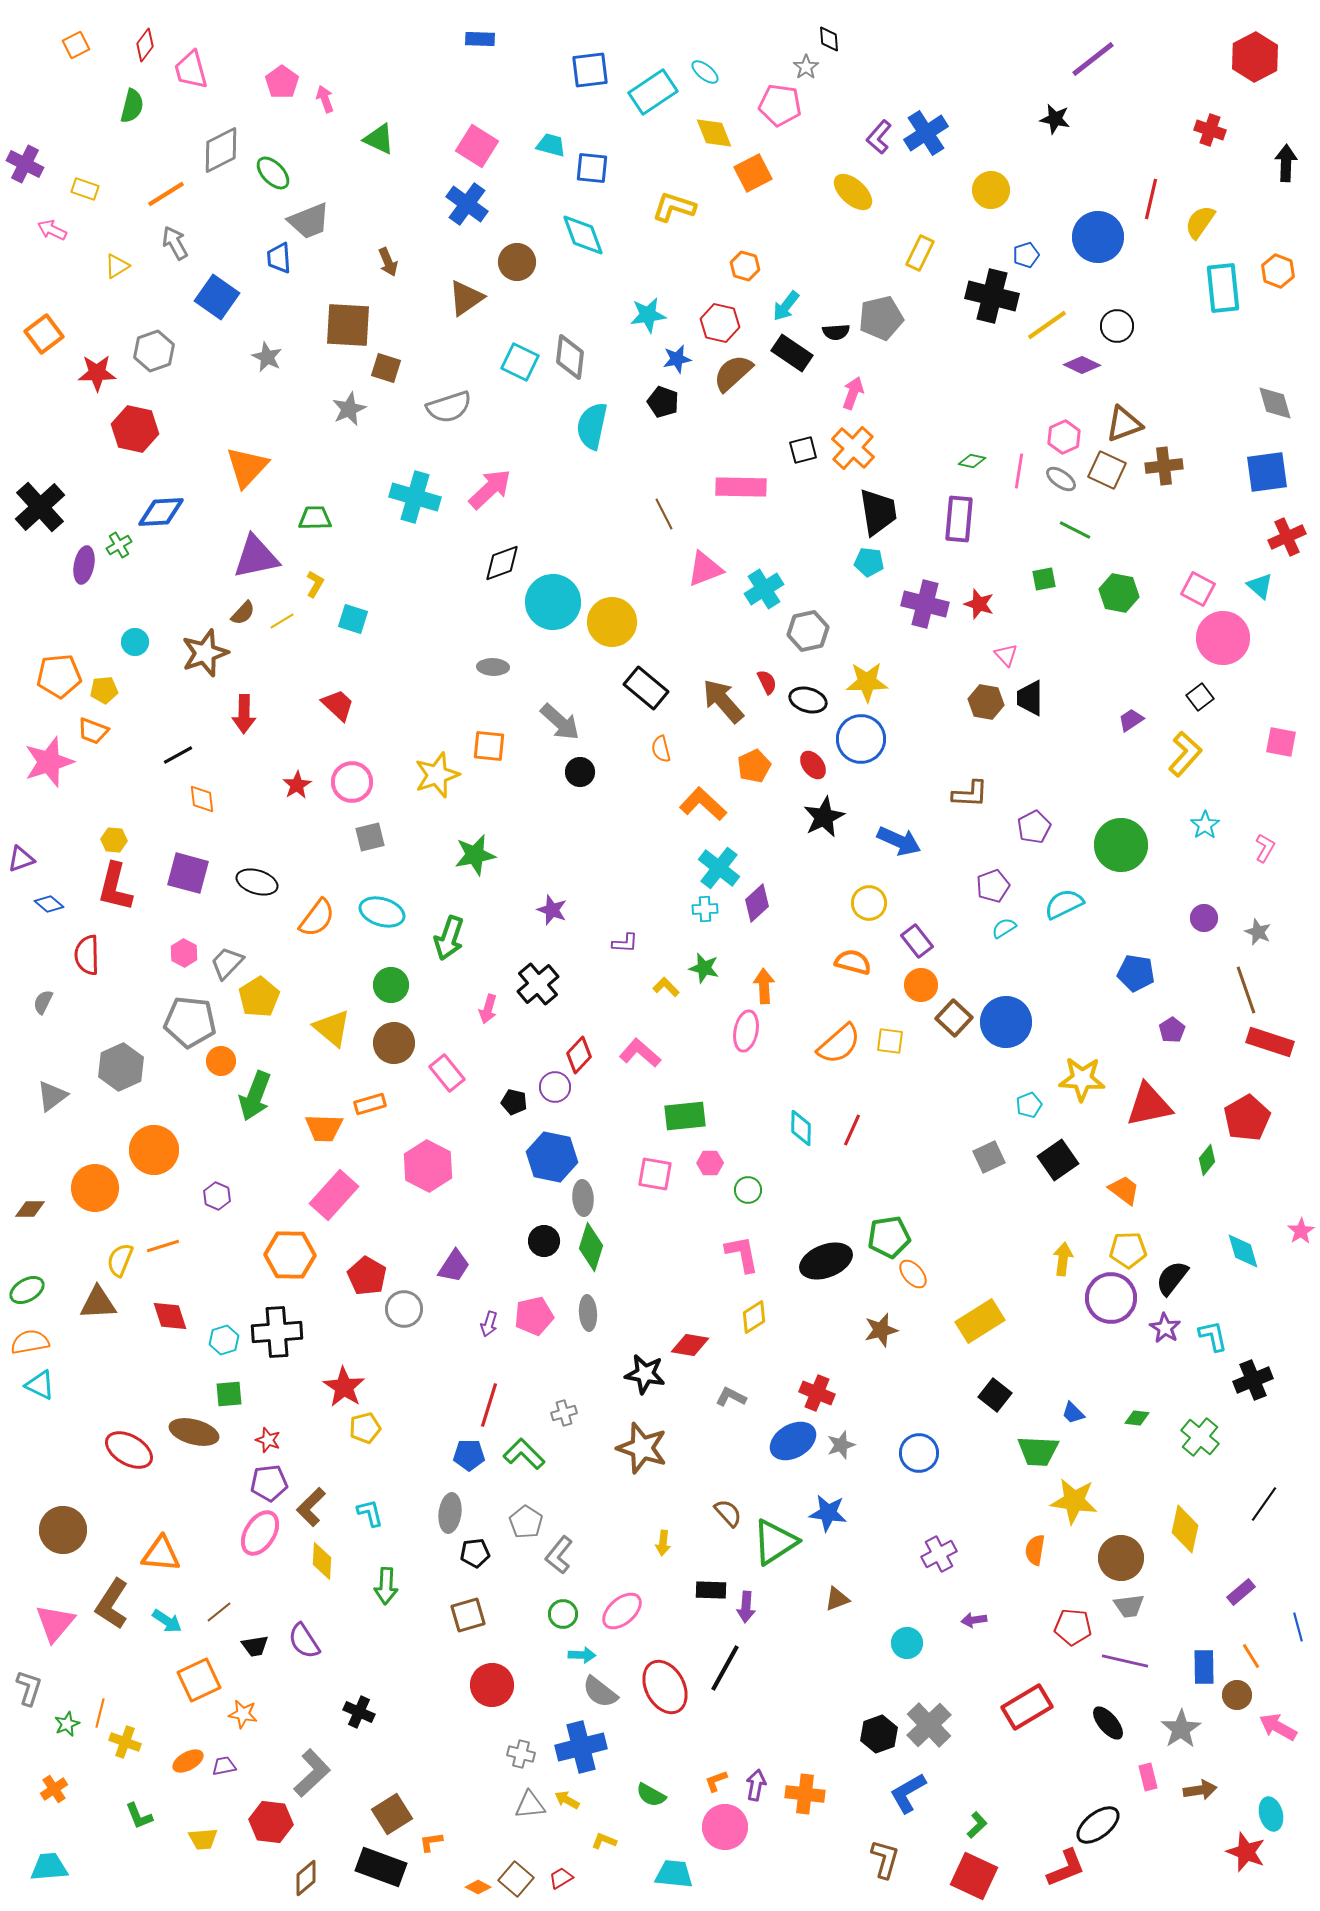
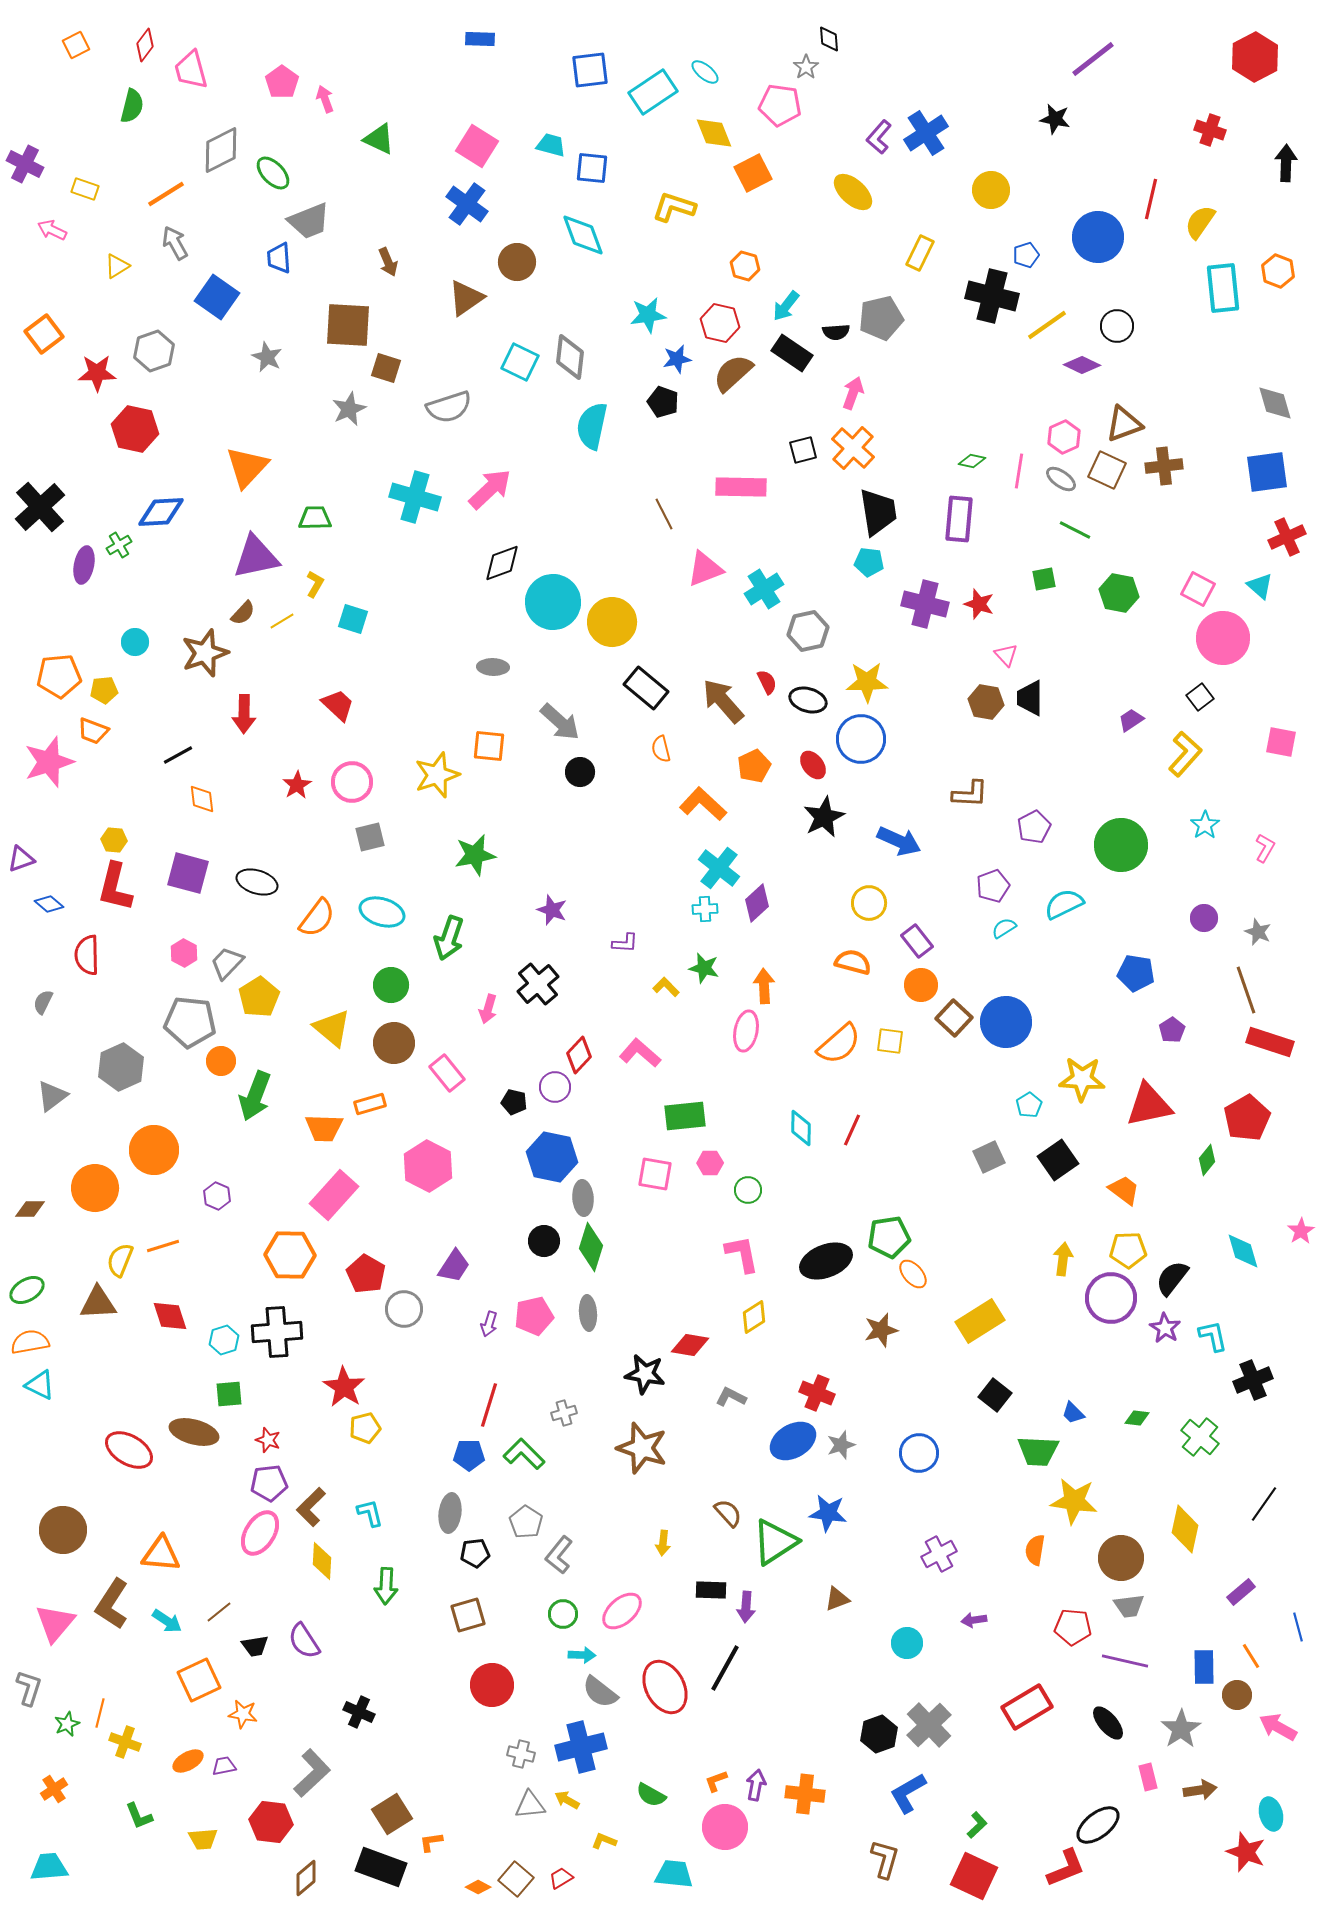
cyan pentagon at (1029, 1105): rotated 10 degrees counterclockwise
red pentagon at (367, 1276): moved 1 px left, 2 px up
